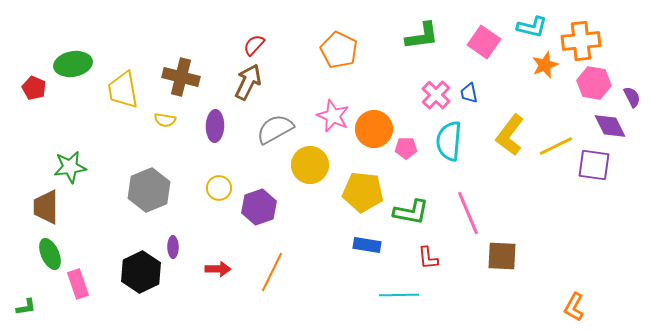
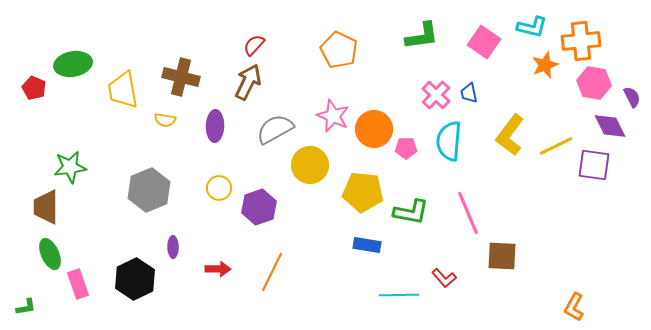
red L-shape at (428, 258): moved 16 px right, 20 px down; rotated 35 degrees counterclockwise
black hexagon at (141, 272): moved 6 px left, 7 px down
